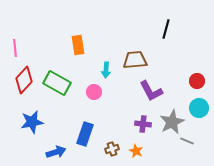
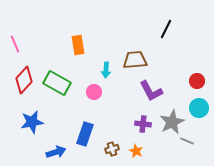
black line: rotated 12 degrees clockwise
pink line: moved 4 px up; rotated 18 degrees counterclockwise
